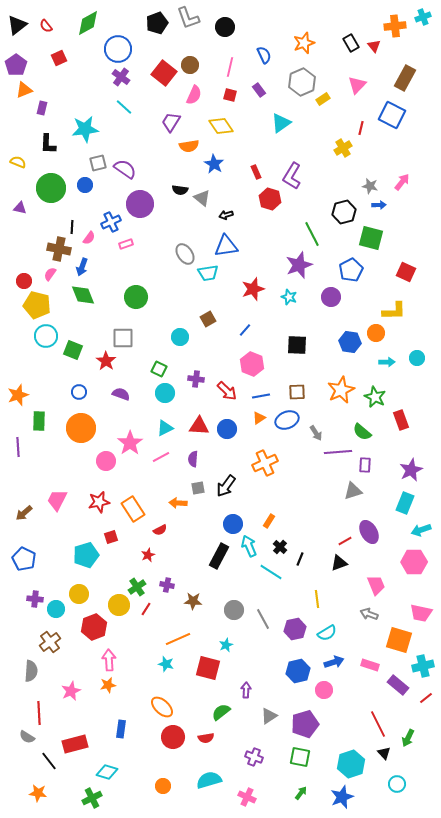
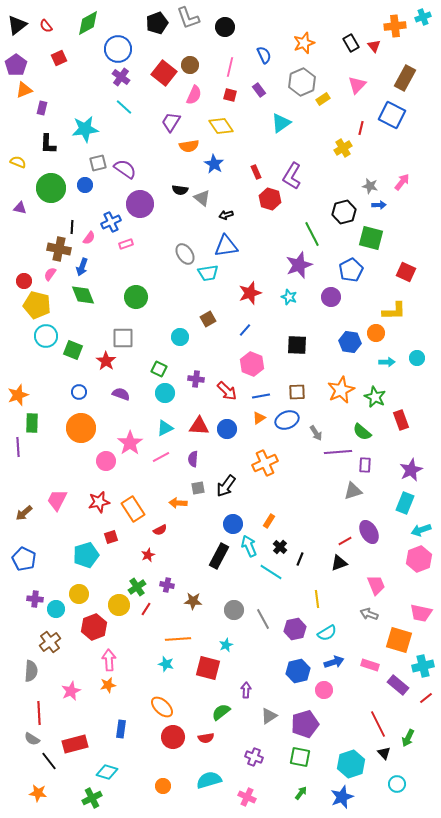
red star at (253, 289): moved 3 px left, 4 px down
green rectangle at (39, 421): moved 7 px left, 2 px down
pink hexagon at (414, 562): moved 5 px right, 3 px up; rotated 20 degrees counterclockwise
orange line at (178, 639): rotated 20 degrees clockwise
gray semicircle at (27, 737): moved 5 px right, 2 px down
